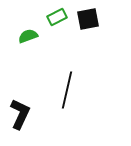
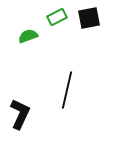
black square: moved 1 px right, 1 px up
